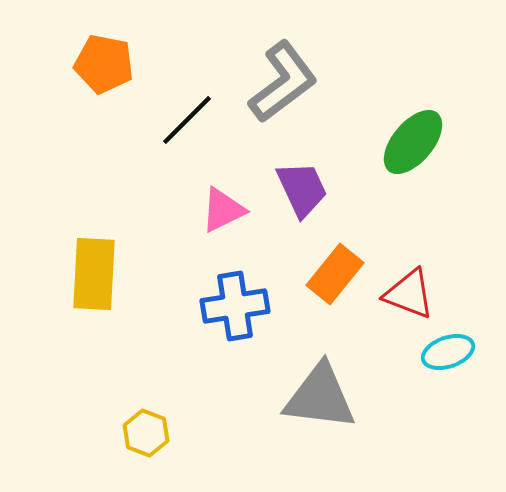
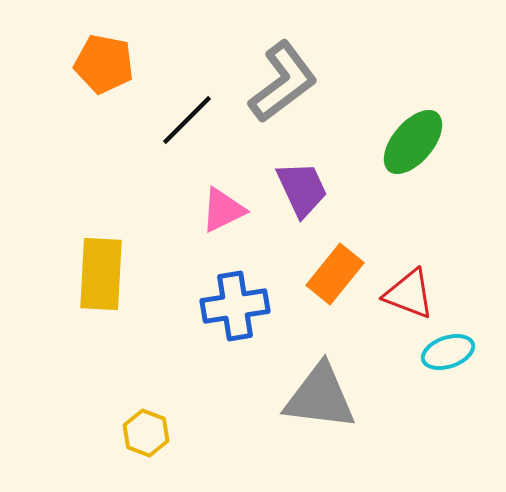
yellow rectangle: moved 7 px right
